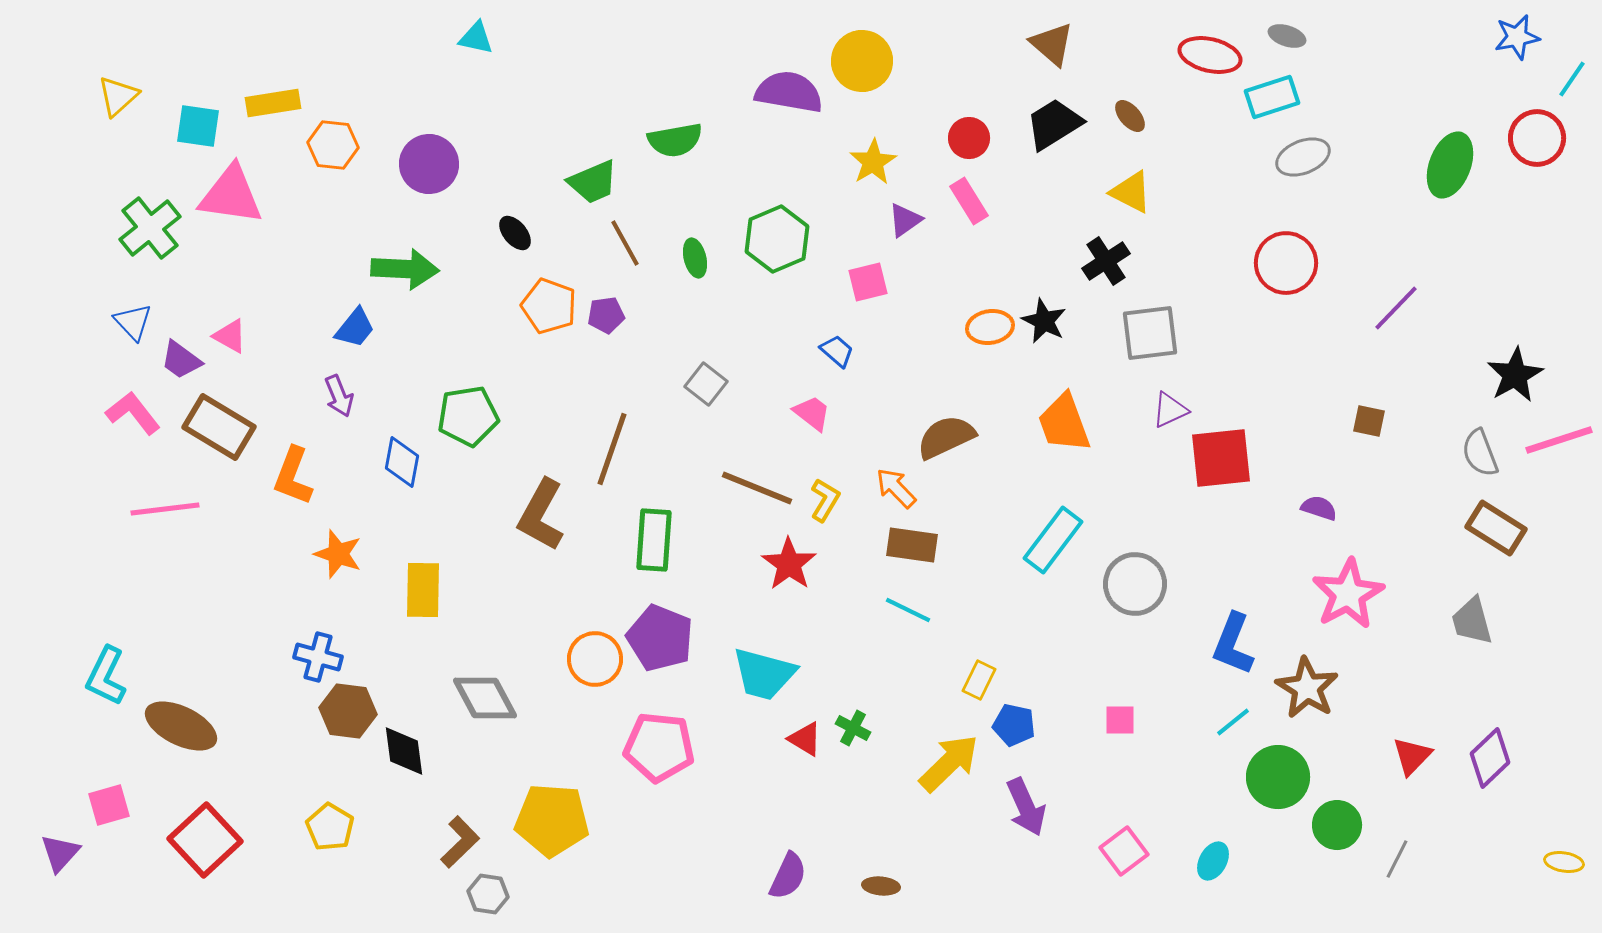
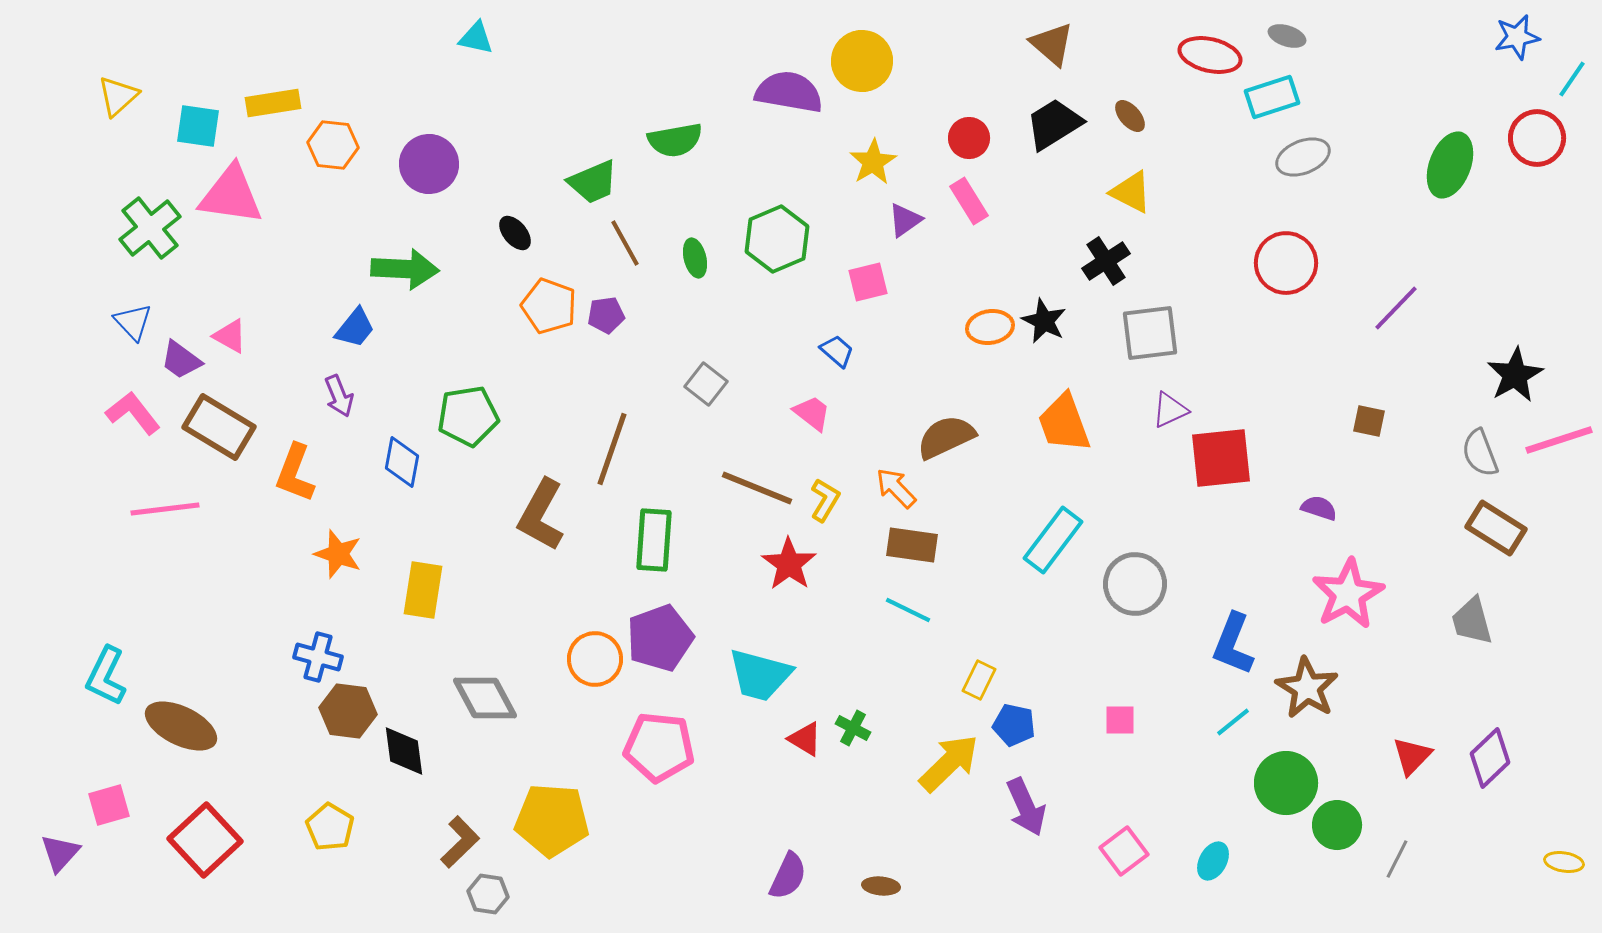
orange L-shape at (293, 476): moved 2 px right, 3 px up
yellow rectangle at (423, 590): rotated 8 degrees clockwise
purple pentagon at (660, 638): rotated 30 degrees clockwise
cyan trapezoid at (764, 674): moved 4 px left, 1 px down
green circle at (1278, 777): moved 8 px right, 6 px down
